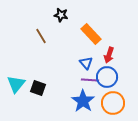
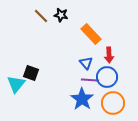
brown line: moved 20 px up; rotated 14 degrees counterclockwise
red arrow: rotated 21 degrees counterclockwise
black square: moved 7 px left, 15 px up
blue star: moved 1 px left, 2 px up
